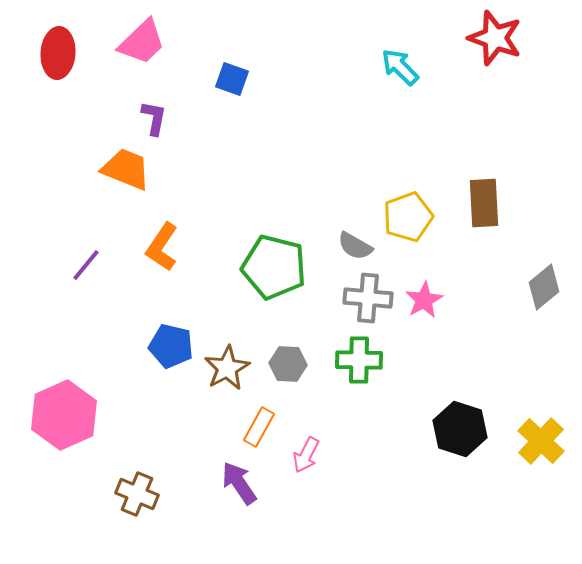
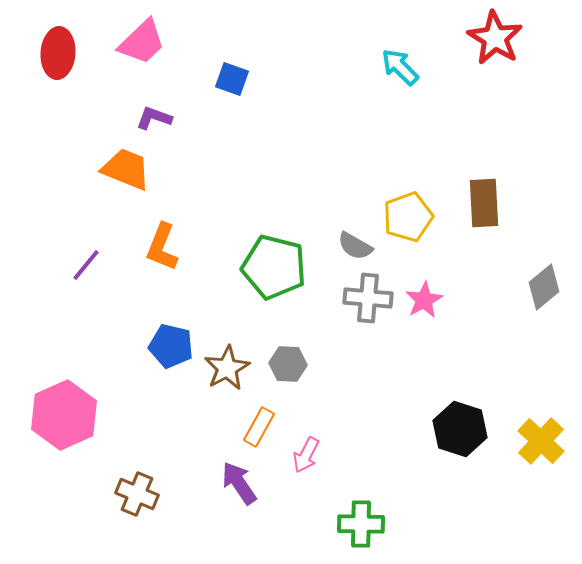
red star: rotated 12 degrees clockwise
purple L-shape: rotated 81 degrees counterclockwise
orange L-shape: rotated 12 degrees counterclockwise
green cross: moved 2 px right, 164 px down
